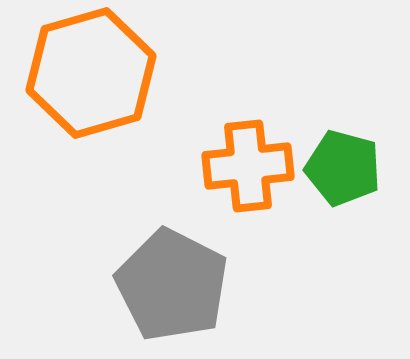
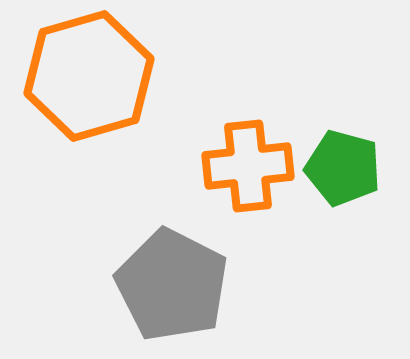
orange hexagon: moved 2 px left, 3 px down
